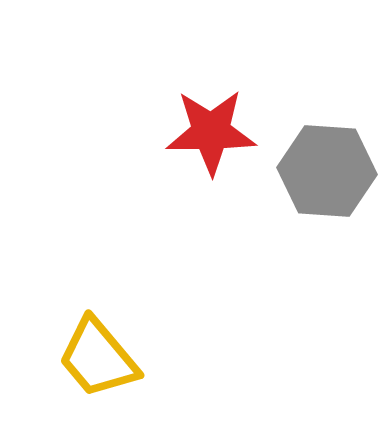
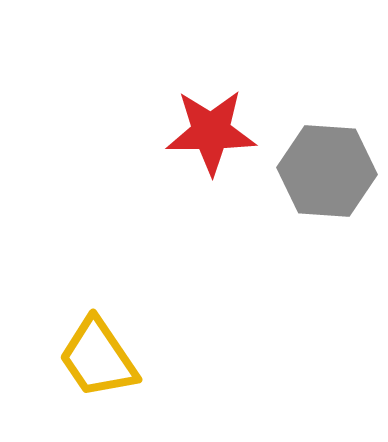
yellow trapezoid: rotated 6 degrees clockwise
